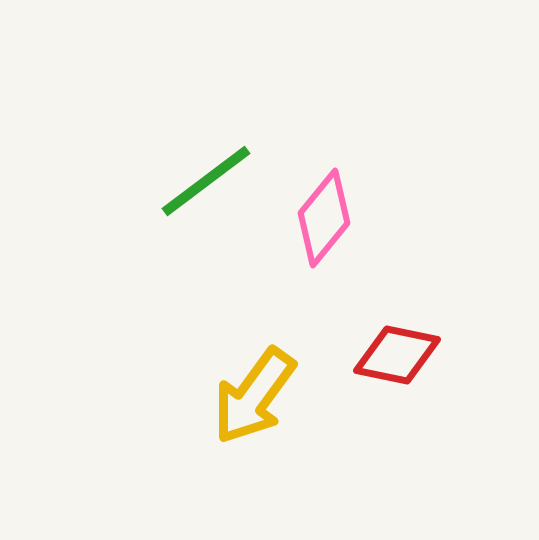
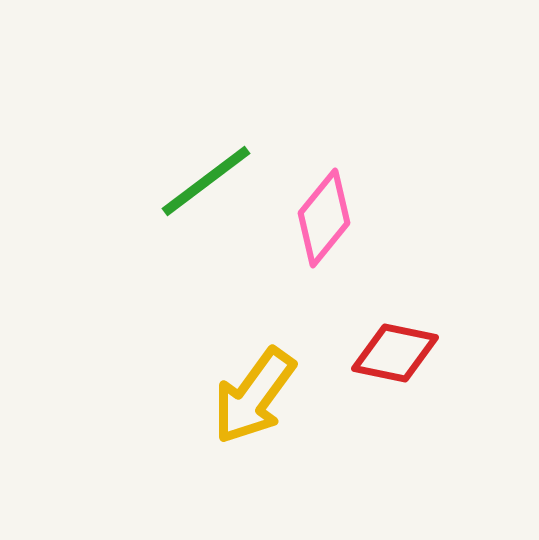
red diamond: moved 2 px left, 2 px up
